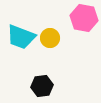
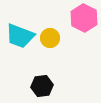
pink hexagon: rotated 16 degrees clockwise
cyan trapezoid: moved 1 px left, 1 px up
